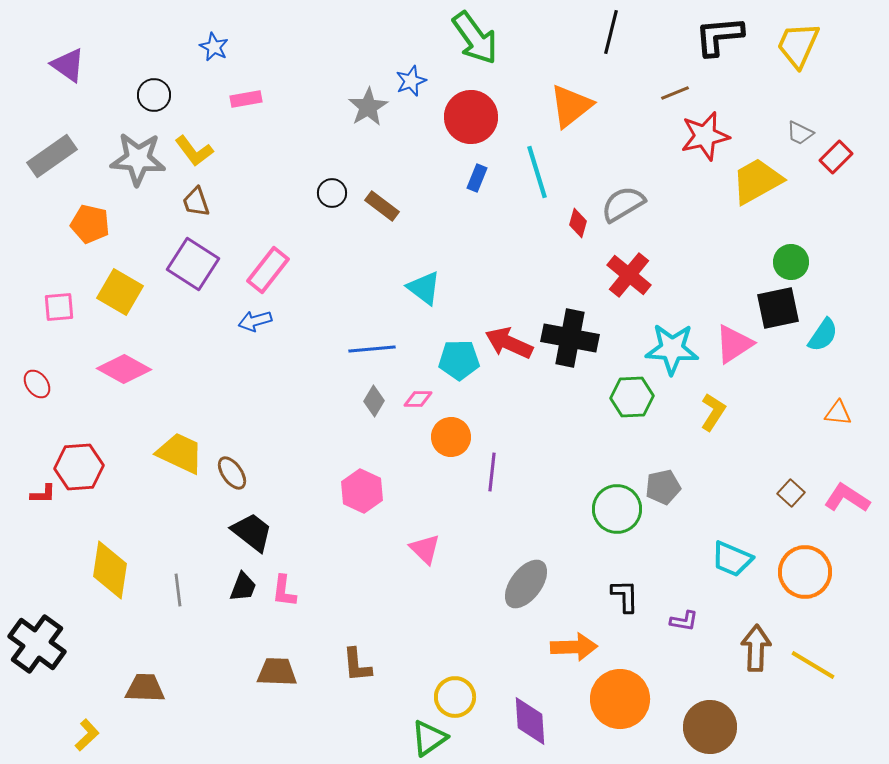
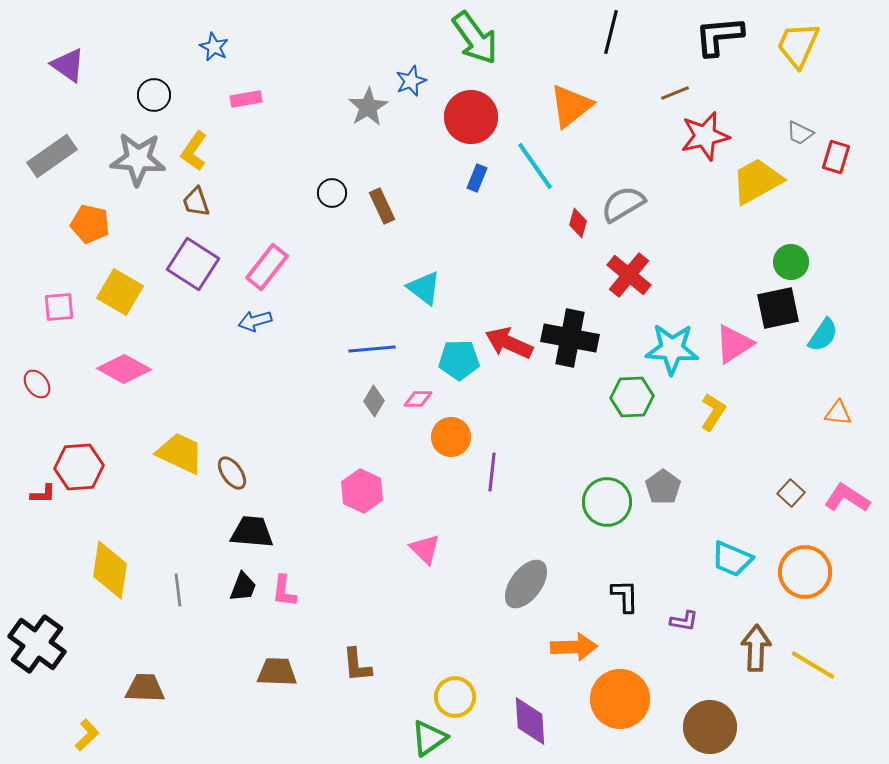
yellow L-shape at (194, 151): rotated 72 degrees clockwise
red rectangle at (836, 157): rotated 28 degrees counterclockwise
cyan line at (537, 172): moved 2 px left, 6 px up; rotated 18 degrees counterclockwise
brown rectangle at (382, 206): rotated 28 degrees clockwise
pink rectangle at (268, 270): moved 1 px left, 3 px up
gray pentagon at (663, 487): rotated 24 degrees counterclockwise
green circle at (617, 509): moved 10 px left, 7 px up
black trapezoid at (252, 532): rotated 33 degrees counterclockwise
